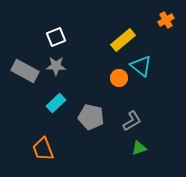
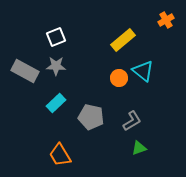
cyan triangle: moved 2 px right, 5 px down
orange trapezoid: moved 17 px right, 6 px down; rotated 10 degrees counterclockwise
